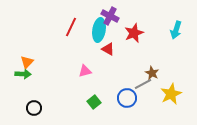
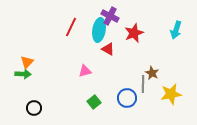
gray line: rotated 60 degrees counterclockwise
yellow star: rotated 15 degrees clockwise
